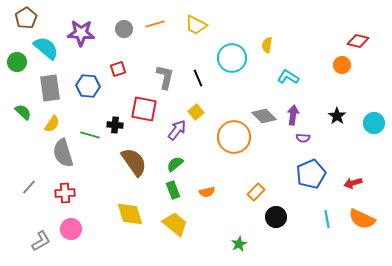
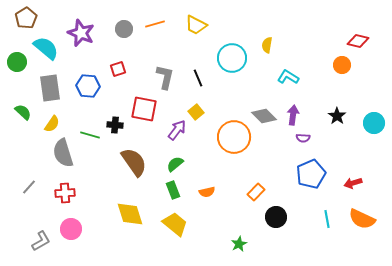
purple star at (81, 33): rotated 20 degrees clockwise
